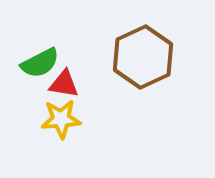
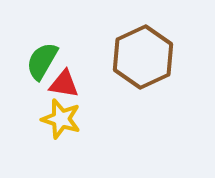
green semicircle: moved 2 px right, 2 px up; rotated 147 degrees clockwise
yellow star: rotated 21 degrees clockwise
